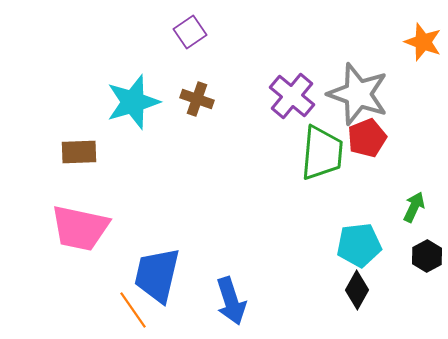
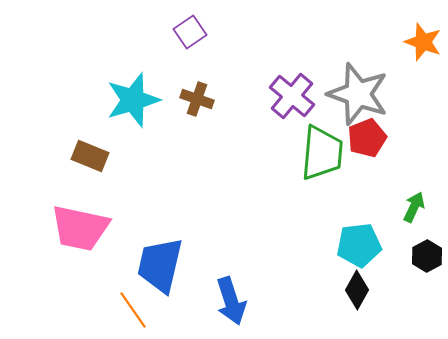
cyan star: moved 2 px up
brown rectangle: moved 11 px right, 4 px down; rotated 24 degrees clockwise
blue trapezoid: moved 3 px right, 10 px up
